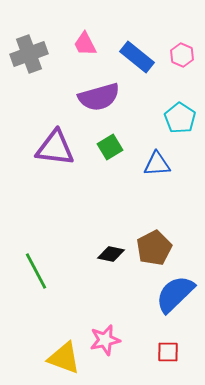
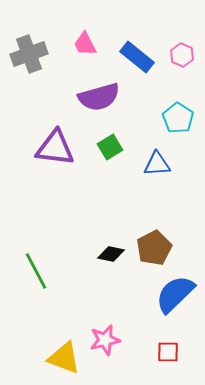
cyan pentagon: moved 2 px left
